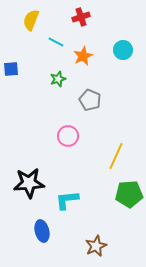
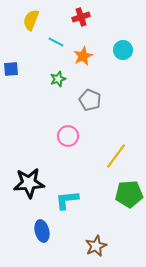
yellow line: rotated 12 degrees clockwise
